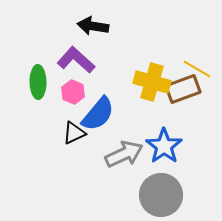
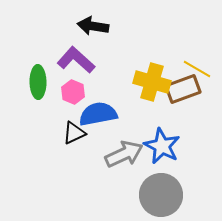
blue semicircle: rotated 141 degrees counterclockwise
blue star: moved 2 px left; rotated 9 degrees counterclockwise
